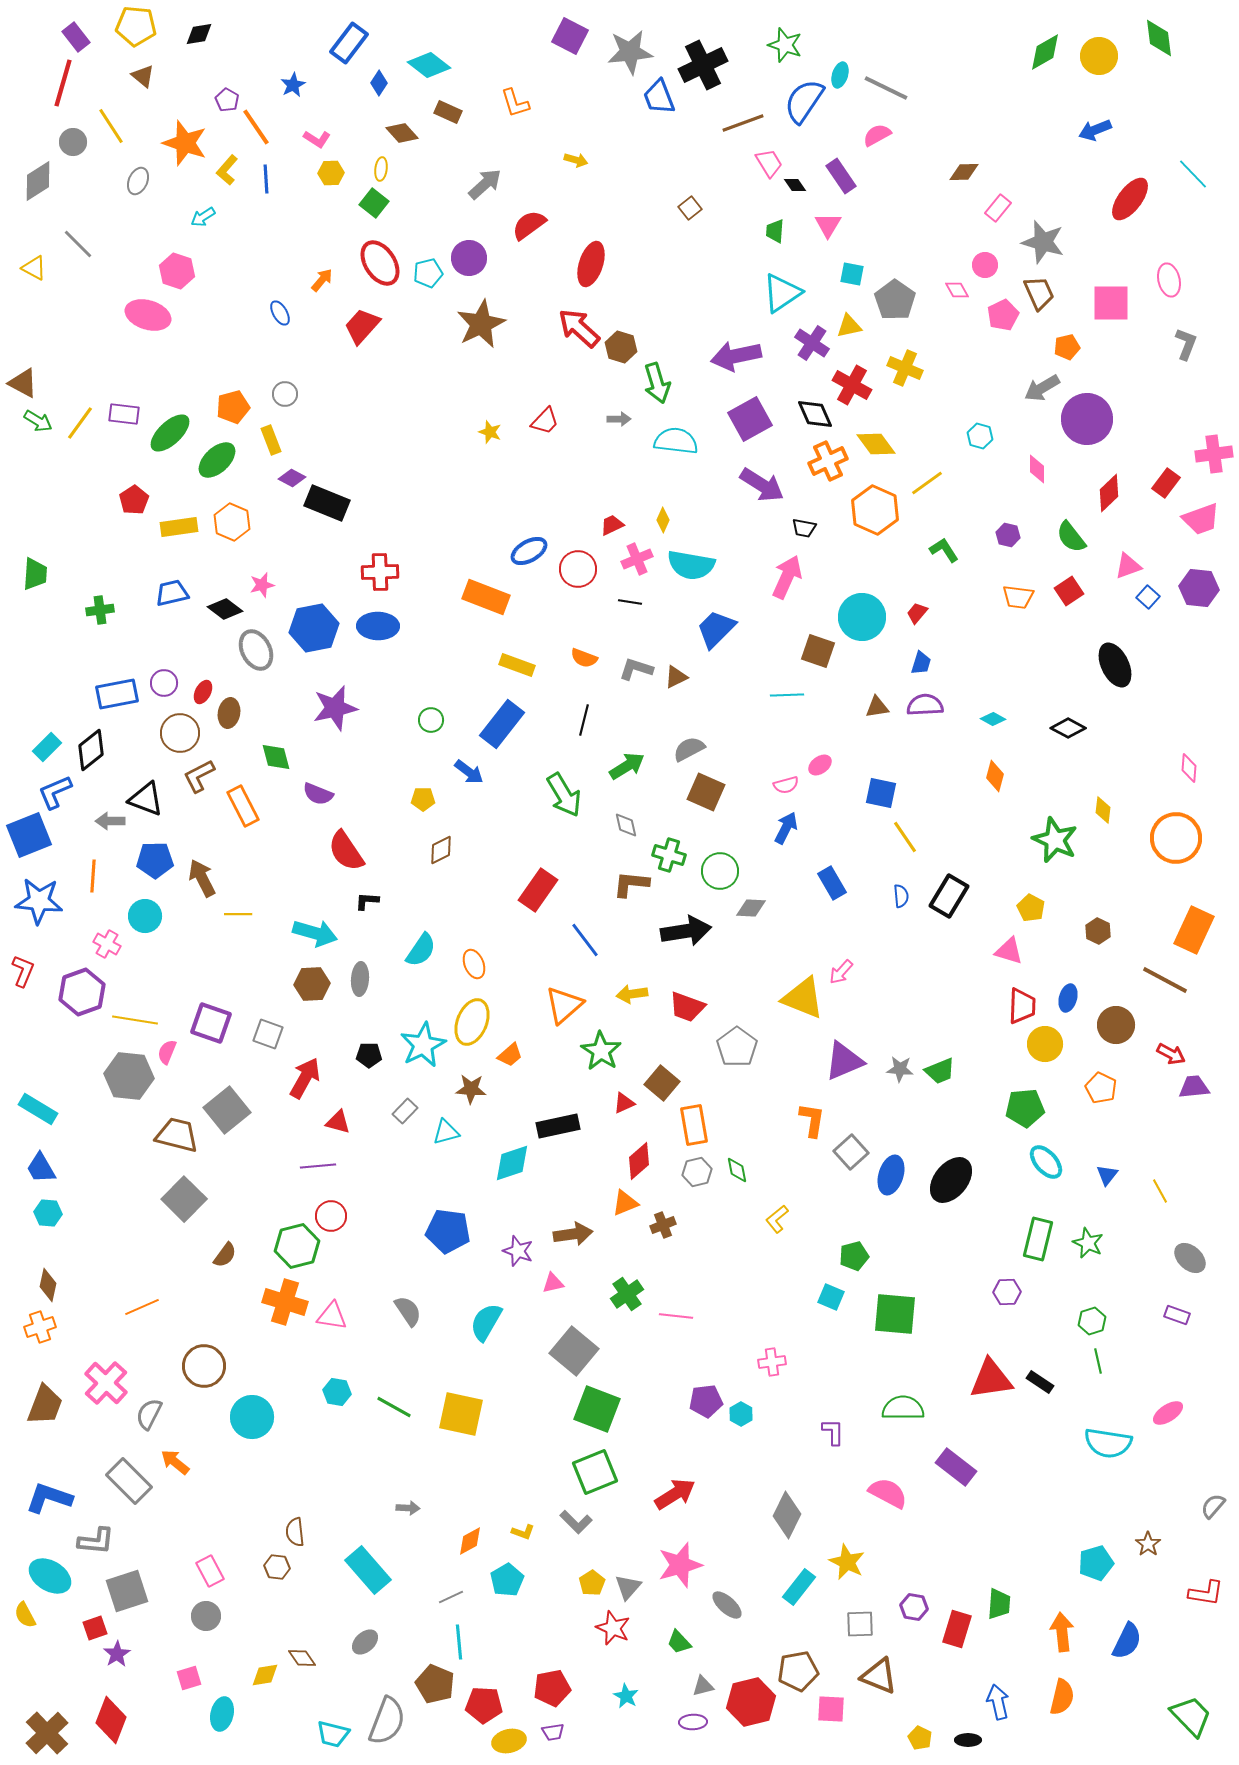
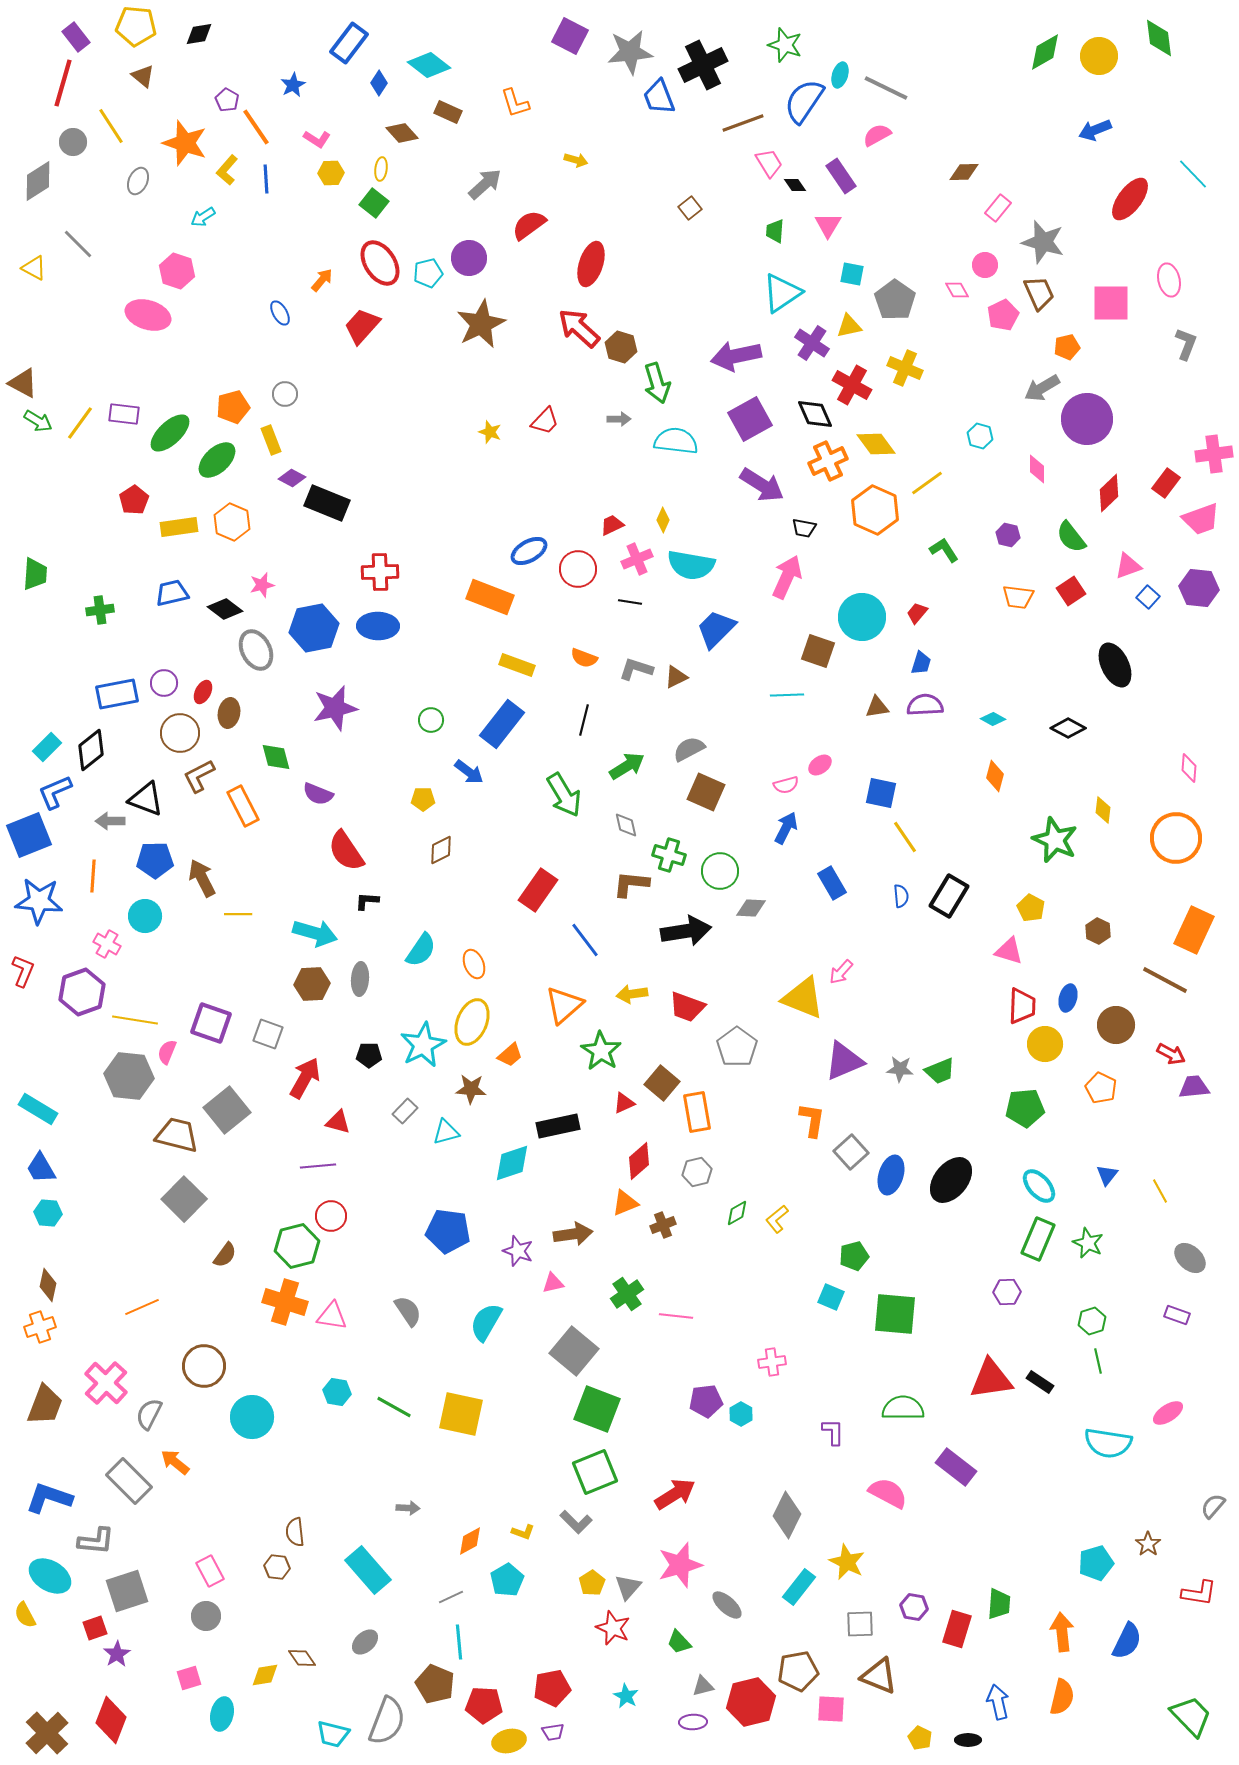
red square at (1069, 591): moved 2 px right
orange rectangle at (486, 597): moved 4 px right
orange rectangle at (694, 1125): moved 3 px right, 13 px up
cyan ellipse at (1046, 1162): moved 7 px left, 24 px down
green diamond at (737, 1170): moved 43 px down; rotated 72 degrees clockwise
green rectangle at (1038, 1239): rotated 9 degrees clockwise
red L-shape at (1206, 1593): moved 7 px left
